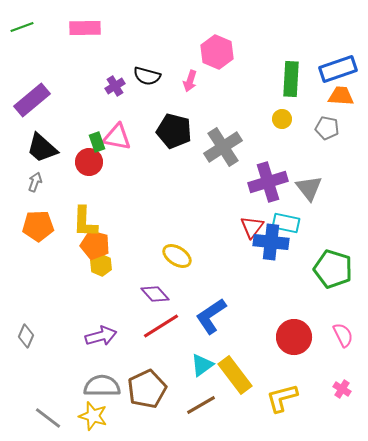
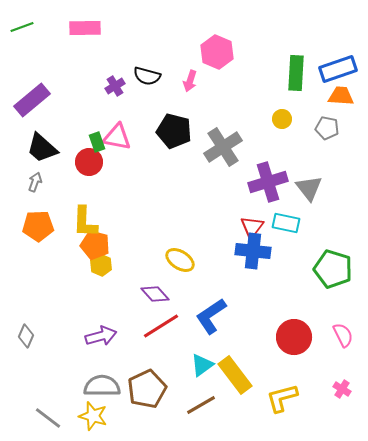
green rectangle at (291, 79): moved 5 px right, 6 px up
blue cross at (271, 242): moved 18 px left, 9 px down
yellow ellipse at (177, 256): moved 3 px right, 4 px down
